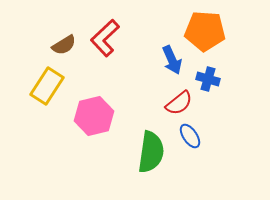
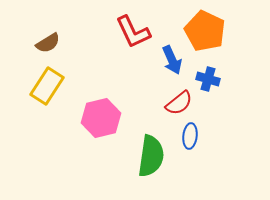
orange pentagon: rotated 21 degrees clockwise
red L-shape: moved 28 px right, 6 px up; rotated 72 degrees counterclockwise
brown semicircle: moved 16 px left, 2 px up
pink hexagon: moved 7 px right, 2 px down
blue ellipse: rotated 40 degrees clockwise
green semicircle: moved 4 px down
